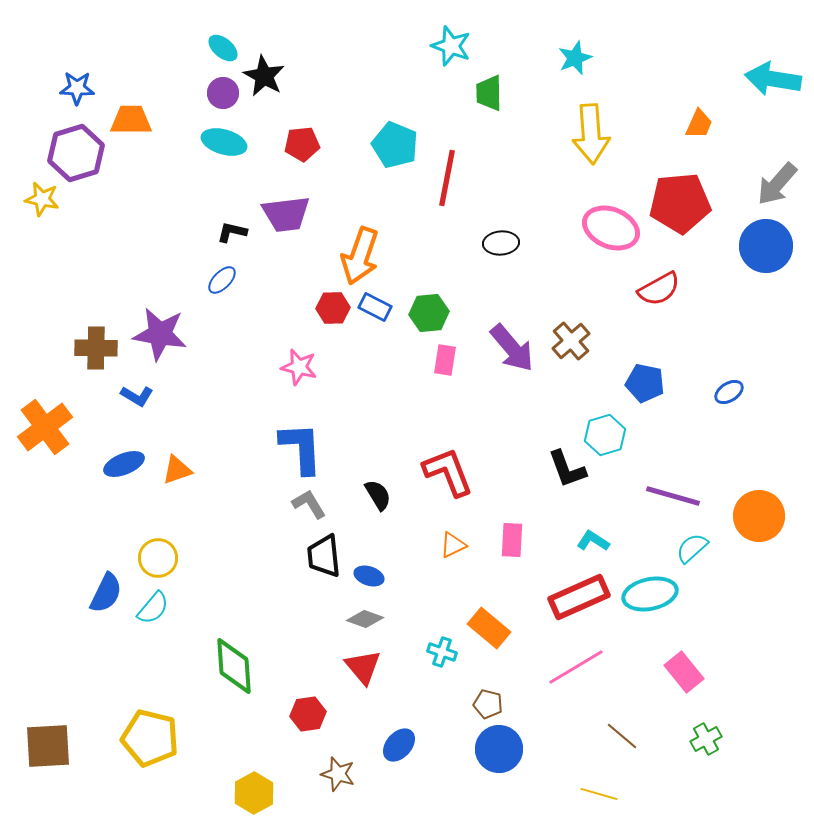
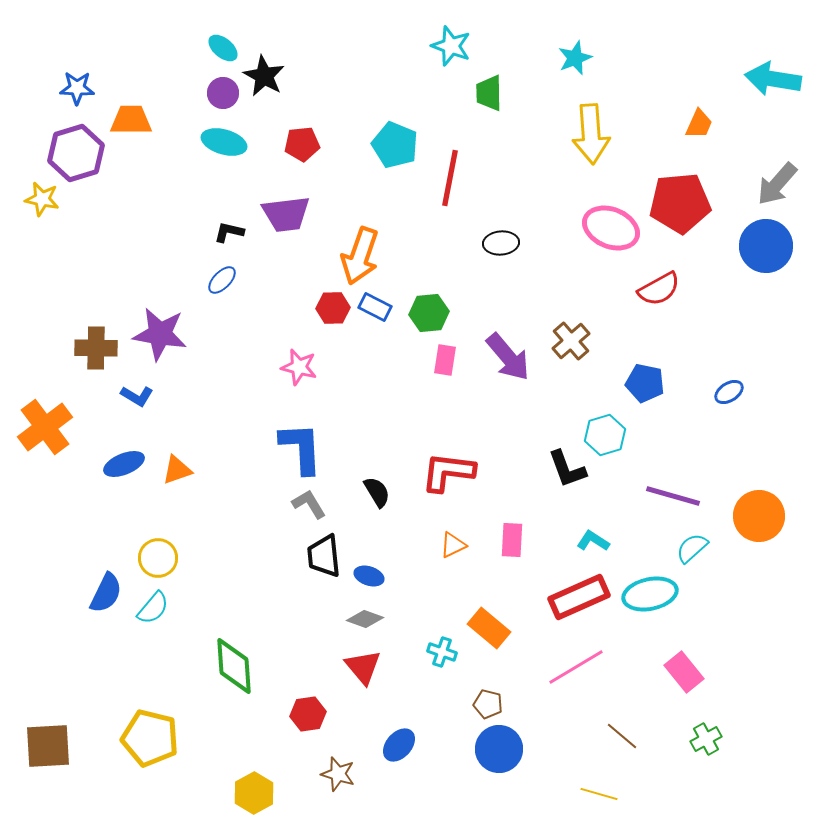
red line at (447, 178): moved 3 px right
black L-shape at (232, 232): moved 3 px left
purple arrow at (512, 348): moved 4 px left, 9 px down
red L-shape at (448, 472): rotated 62 degrees counterclockwise
black semicircle at (378, 495): moved 1 px left, 3 px up
